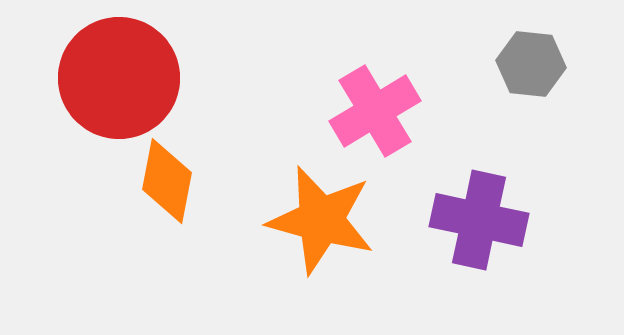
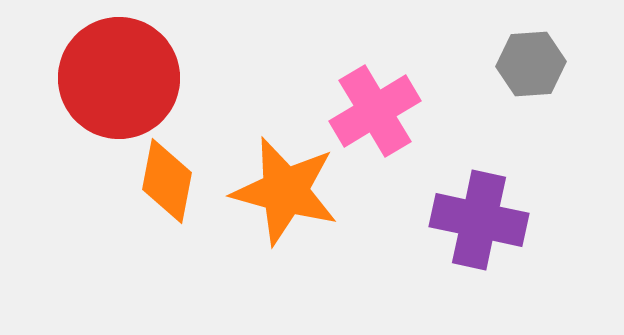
gray hexagon: rotated 10 degrees counterclockwise
orange star: moved 36 px left, 29 px up
